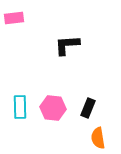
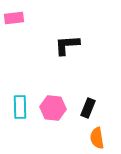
orange semicircle: moved 1 px left
